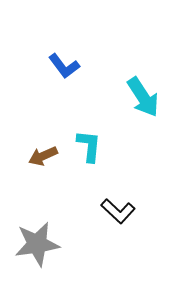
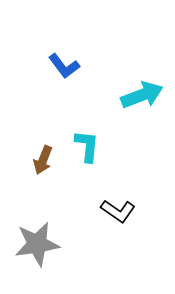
cyan arrow: moved 1 px left, 2 px up; rotated 78 degrees counterclockwise
cyan L-shape: moved 2 px left
brown arrow: moved 4 px down; rotated 44 degrees counterclockwise
black L-shape: rotated 8 degrees counterclockwise
